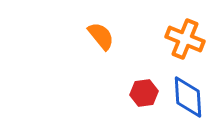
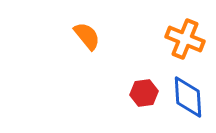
orange semicircle: moved 14 px left
